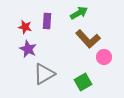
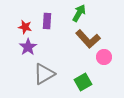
green arrow: rotated 30 degrees counterclockwise
purple star: moved 2 px up; rotated 12 degrees clockwise
